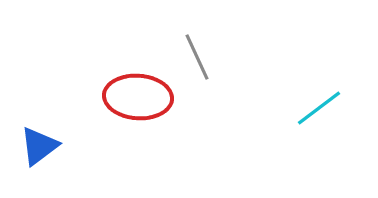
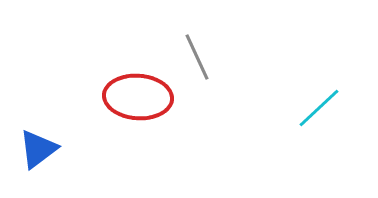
cyan line: rotated 6 degrees counterclockwise
blue triangle: moved 1 px left, 3 px down
